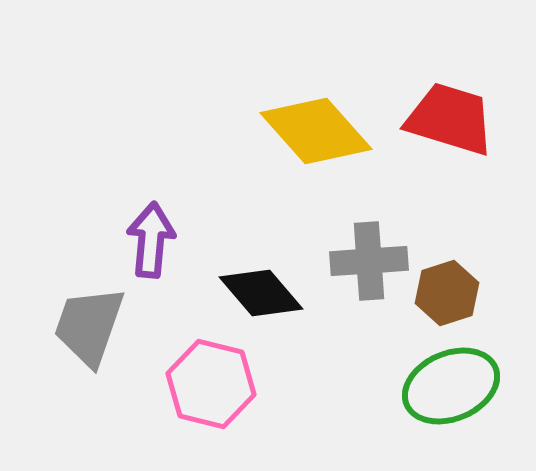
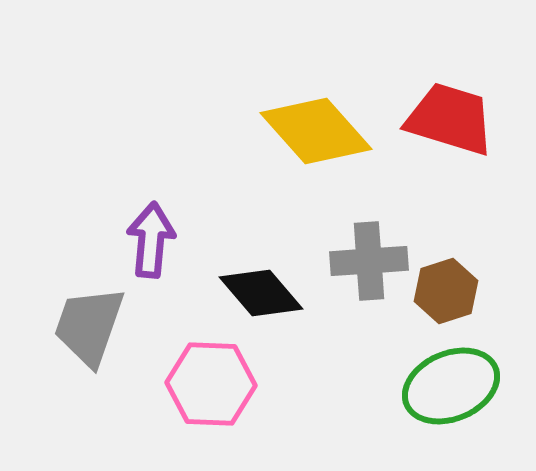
brown hexagon: moved 1 px left, 2 px up
pink hexagon: rotated 12 degrees counterclockwise
